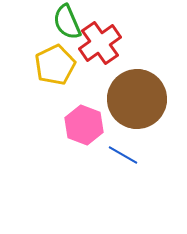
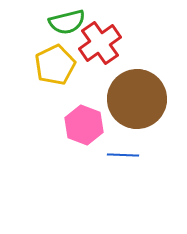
green semicircle: rotated 81 degrees counterclockwise
blue line: rotated 28 degrees counterclockwise
